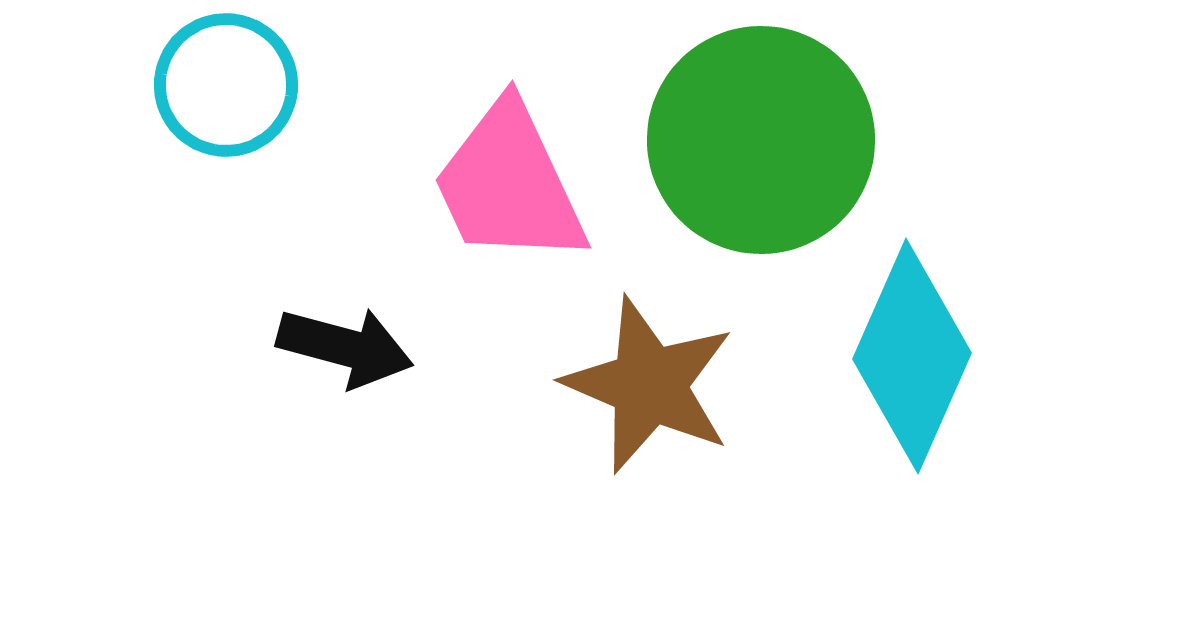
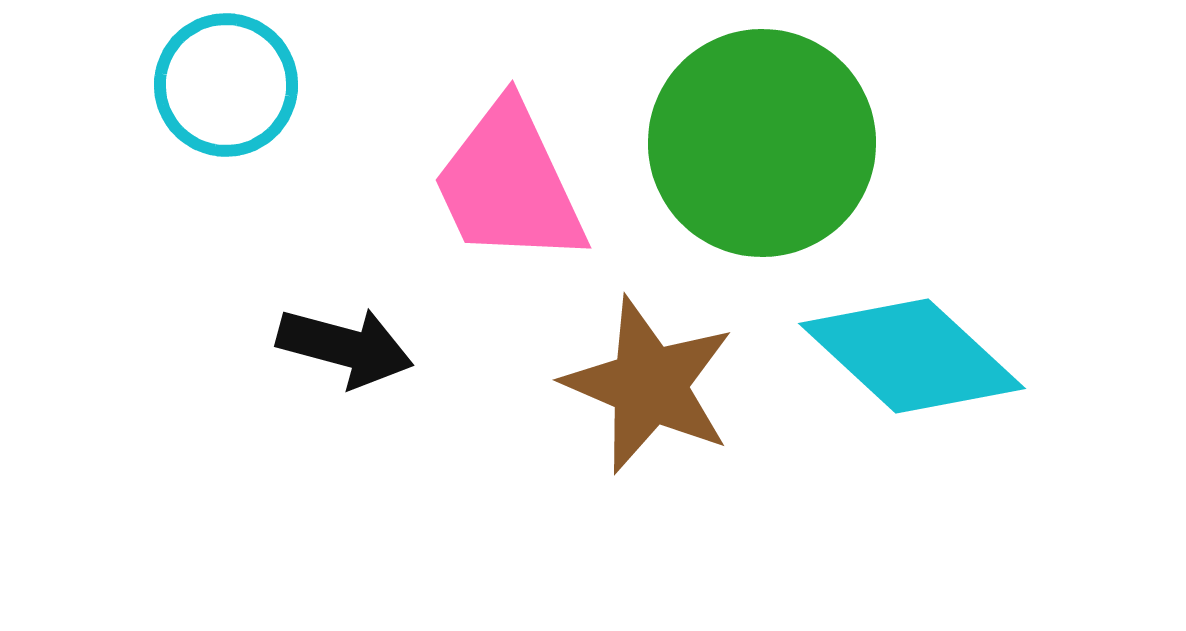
green circle: moved 1 px right, 3 px down
cyan diamond: rotated 71 degrees counterclockwise
